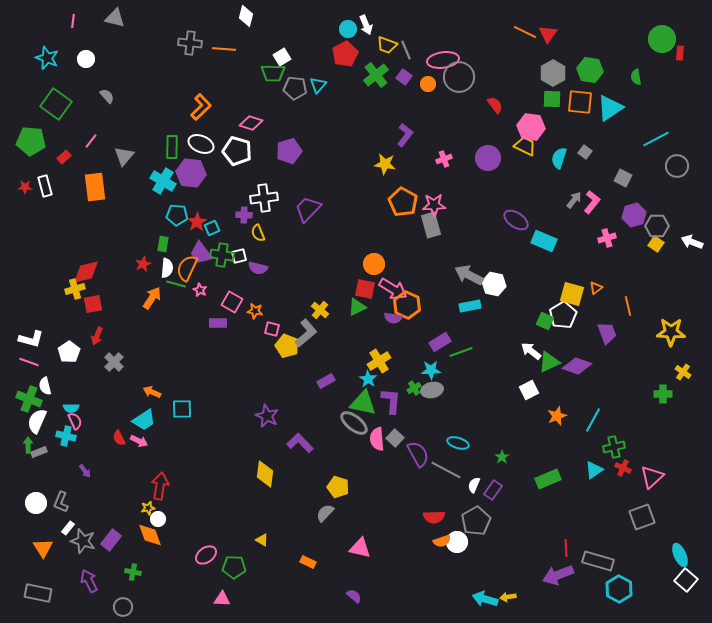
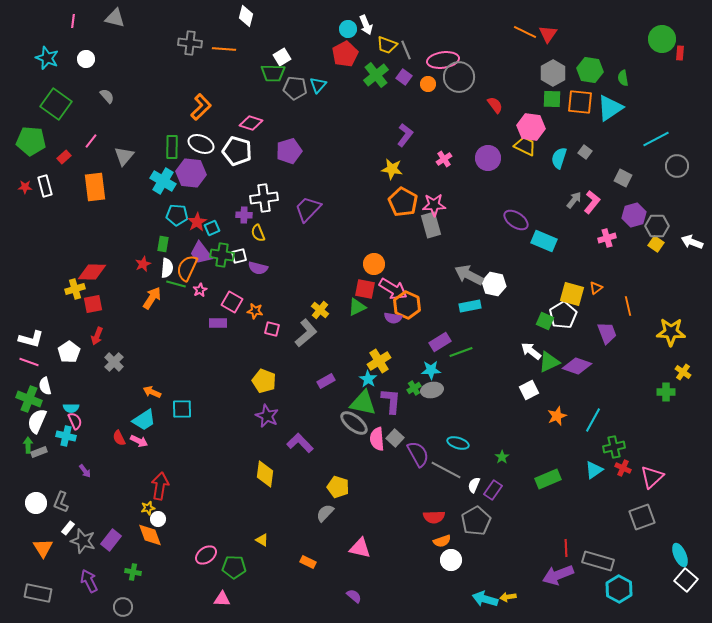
green semicircle at (636, 77): moved 13 px left, 1 px down
pink cross at (444, 159): rotated 14 degrees counterclockwise
yellow star at (385, 164): moved 7 px right, 5 px down
red diamond at (86, 272): moved 6 px right; rotated 16 degrees clockwise
pink star at (200, 290): rotated 16 degrees clockwise
yellow pentagon at (287, 346): moved 23 px left, 35 px down
green cross at (663, 394): moved 3 px right, 2 px up
white circle at (457, 542): moved 6 px left, 18 px down
